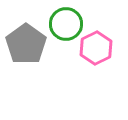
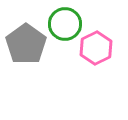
green circle: moved 1 px left
